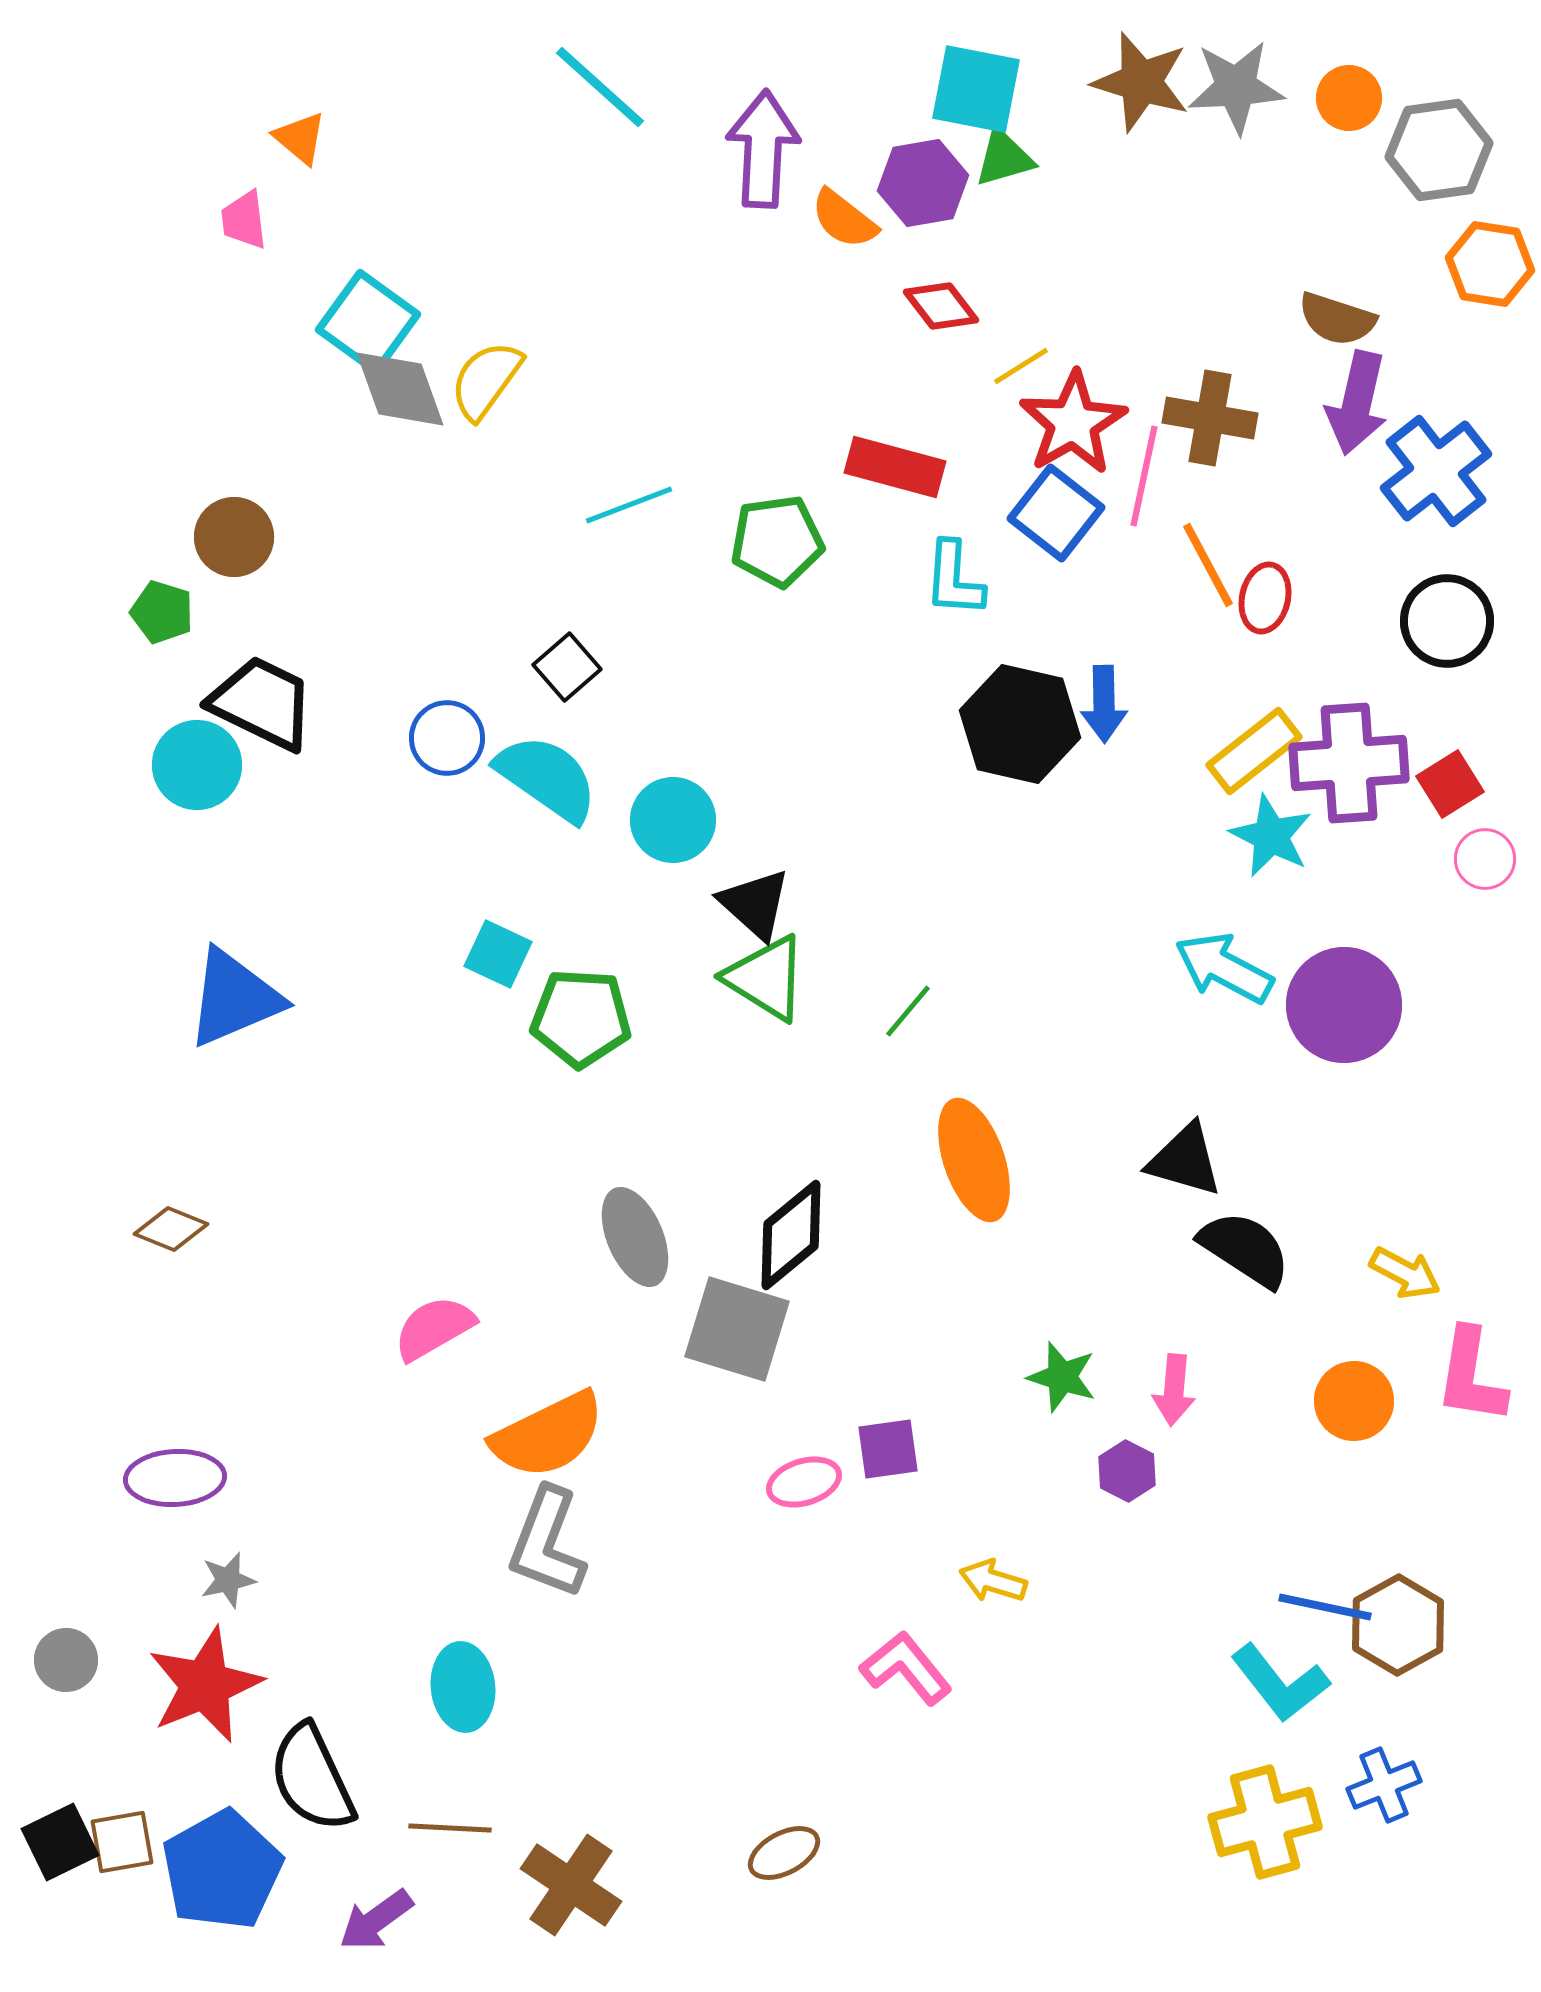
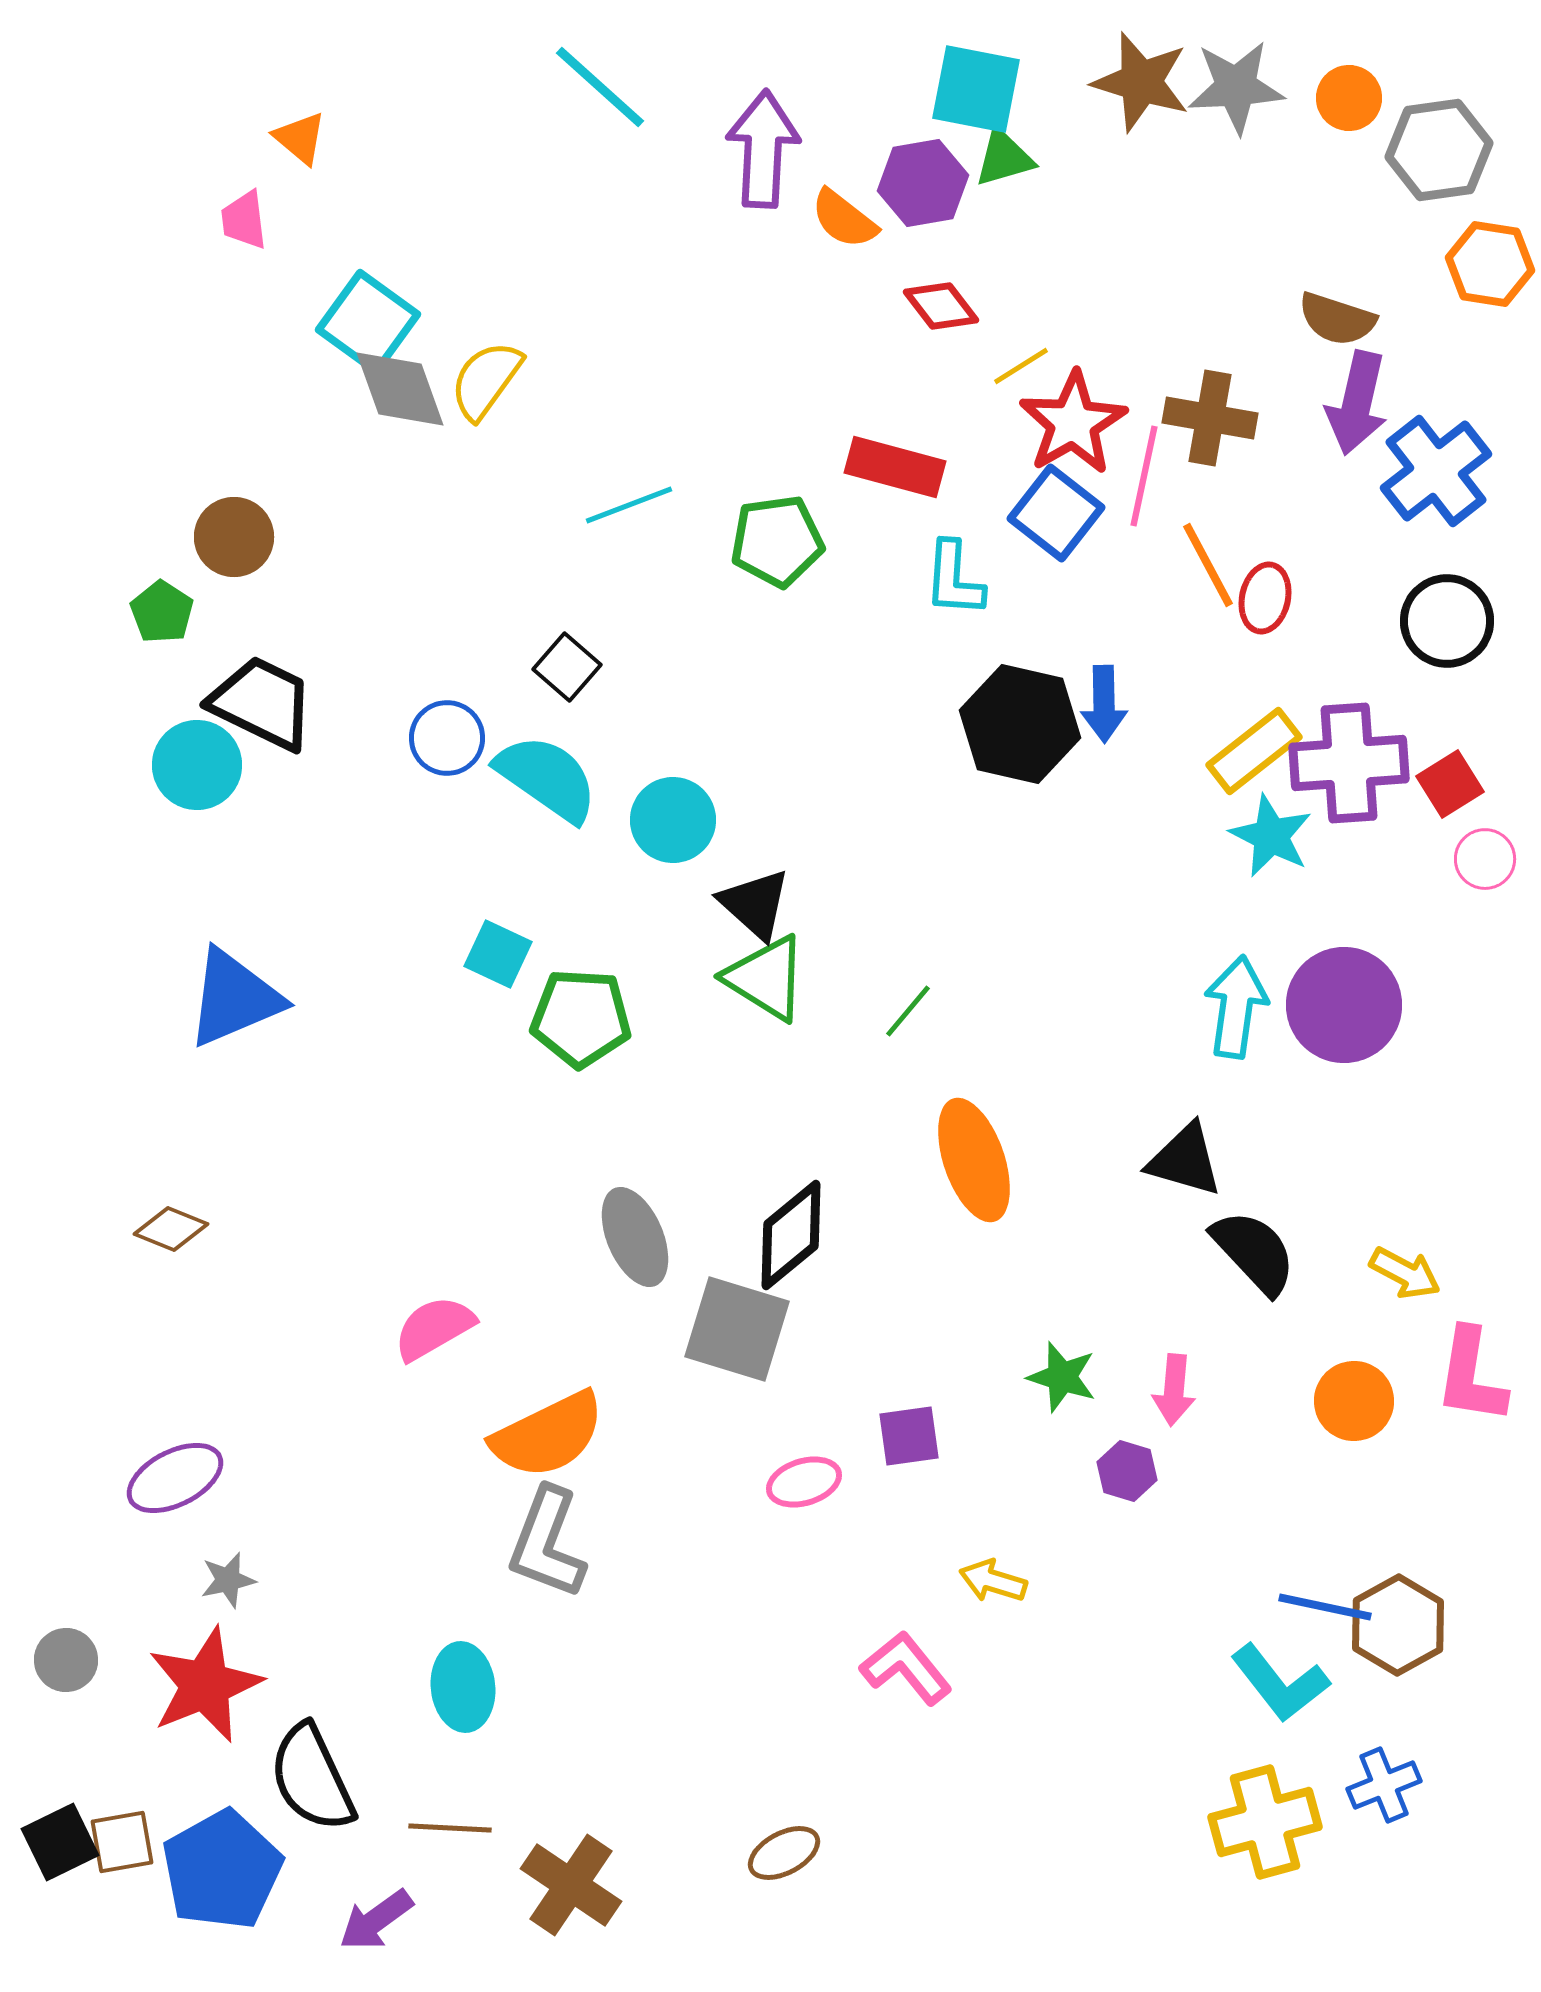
green pentagon at (162, 612): rotated 16 degrees clockwise
black square at (567, 667): rotated 8 degrees counterclockwise
cyan arrow at (1224, 968): moved 12 px right, 39 px down; rotated 70 degrees clockwise
black semicircle at (1245, 1249): moved 9 px right, 3 px down; rotated 14 degrees clockwise
purple square at (888, 1449): moved 21 px right, 13 px up
purple hexagon at (1127, 1471): rotated 10 degrees counterclockwise
purple ellipse at (175, 1478): rotated 24 degrees counterclockwise
